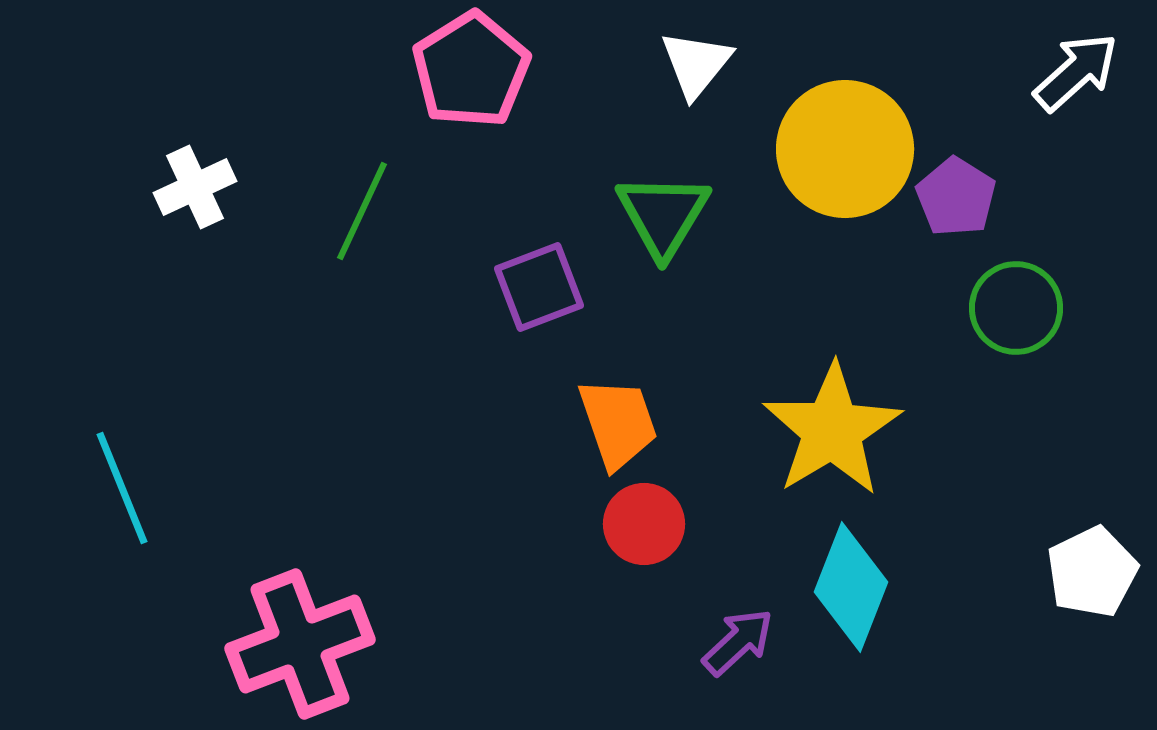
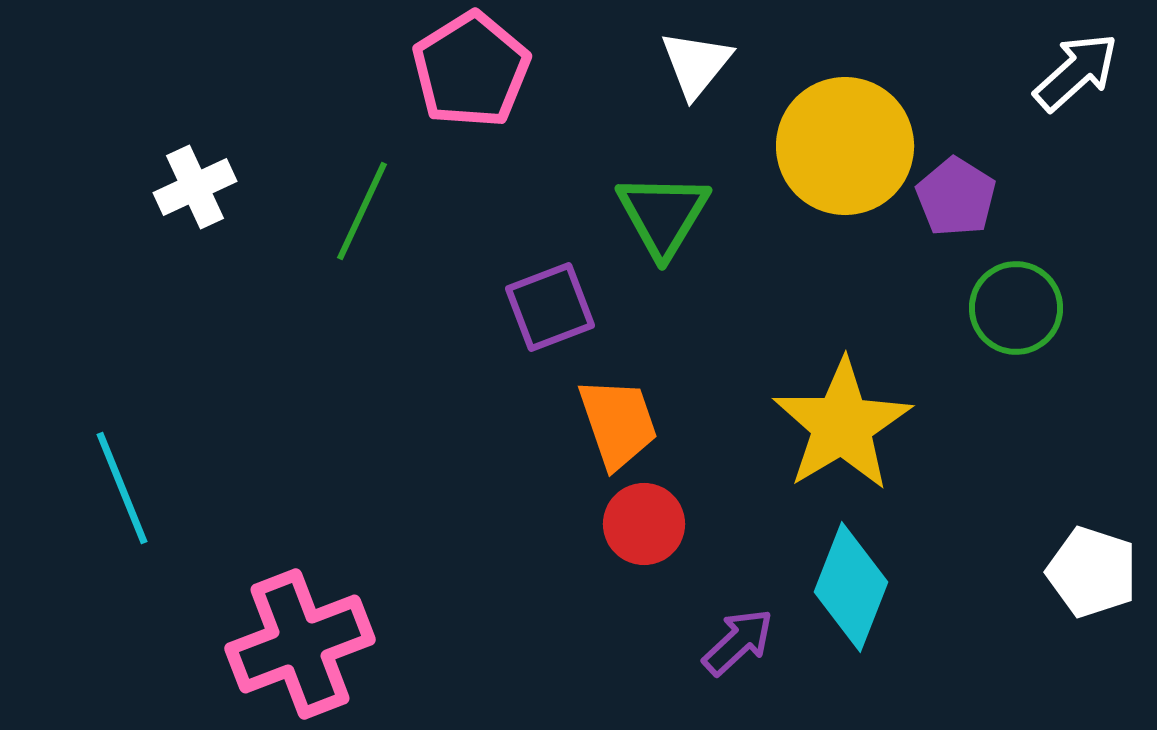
yellow circle: moved 3 px up
purple square: moved 11 px right, 20 px down
yellow star: moved 10 px right, 5 px up
white pentagon: rotated 28 degrees counterclockwise
